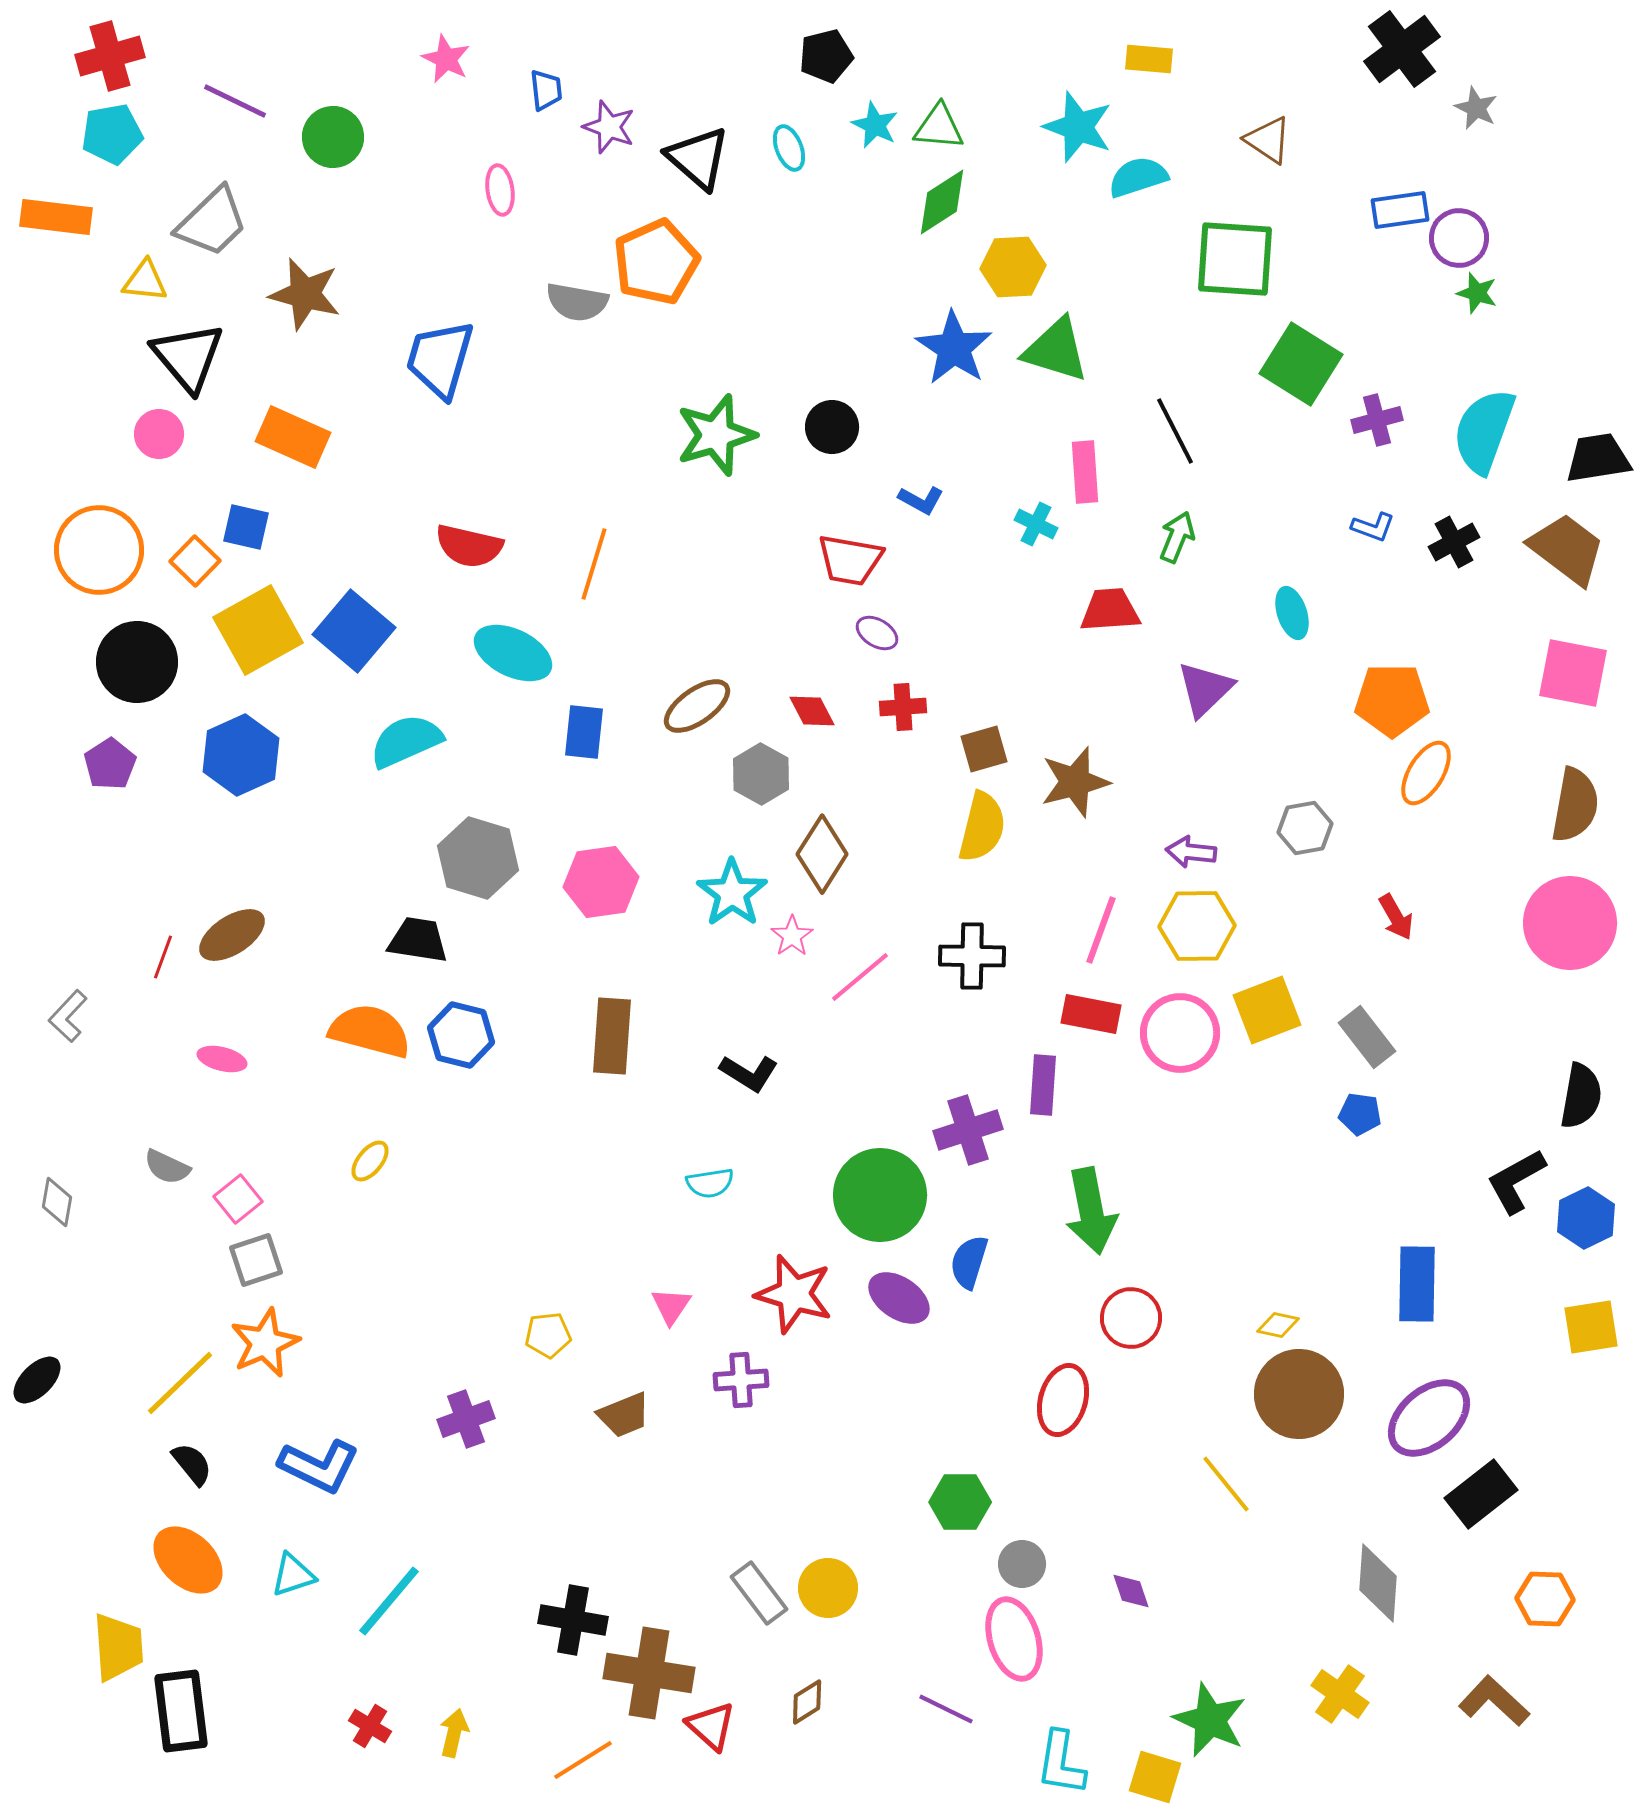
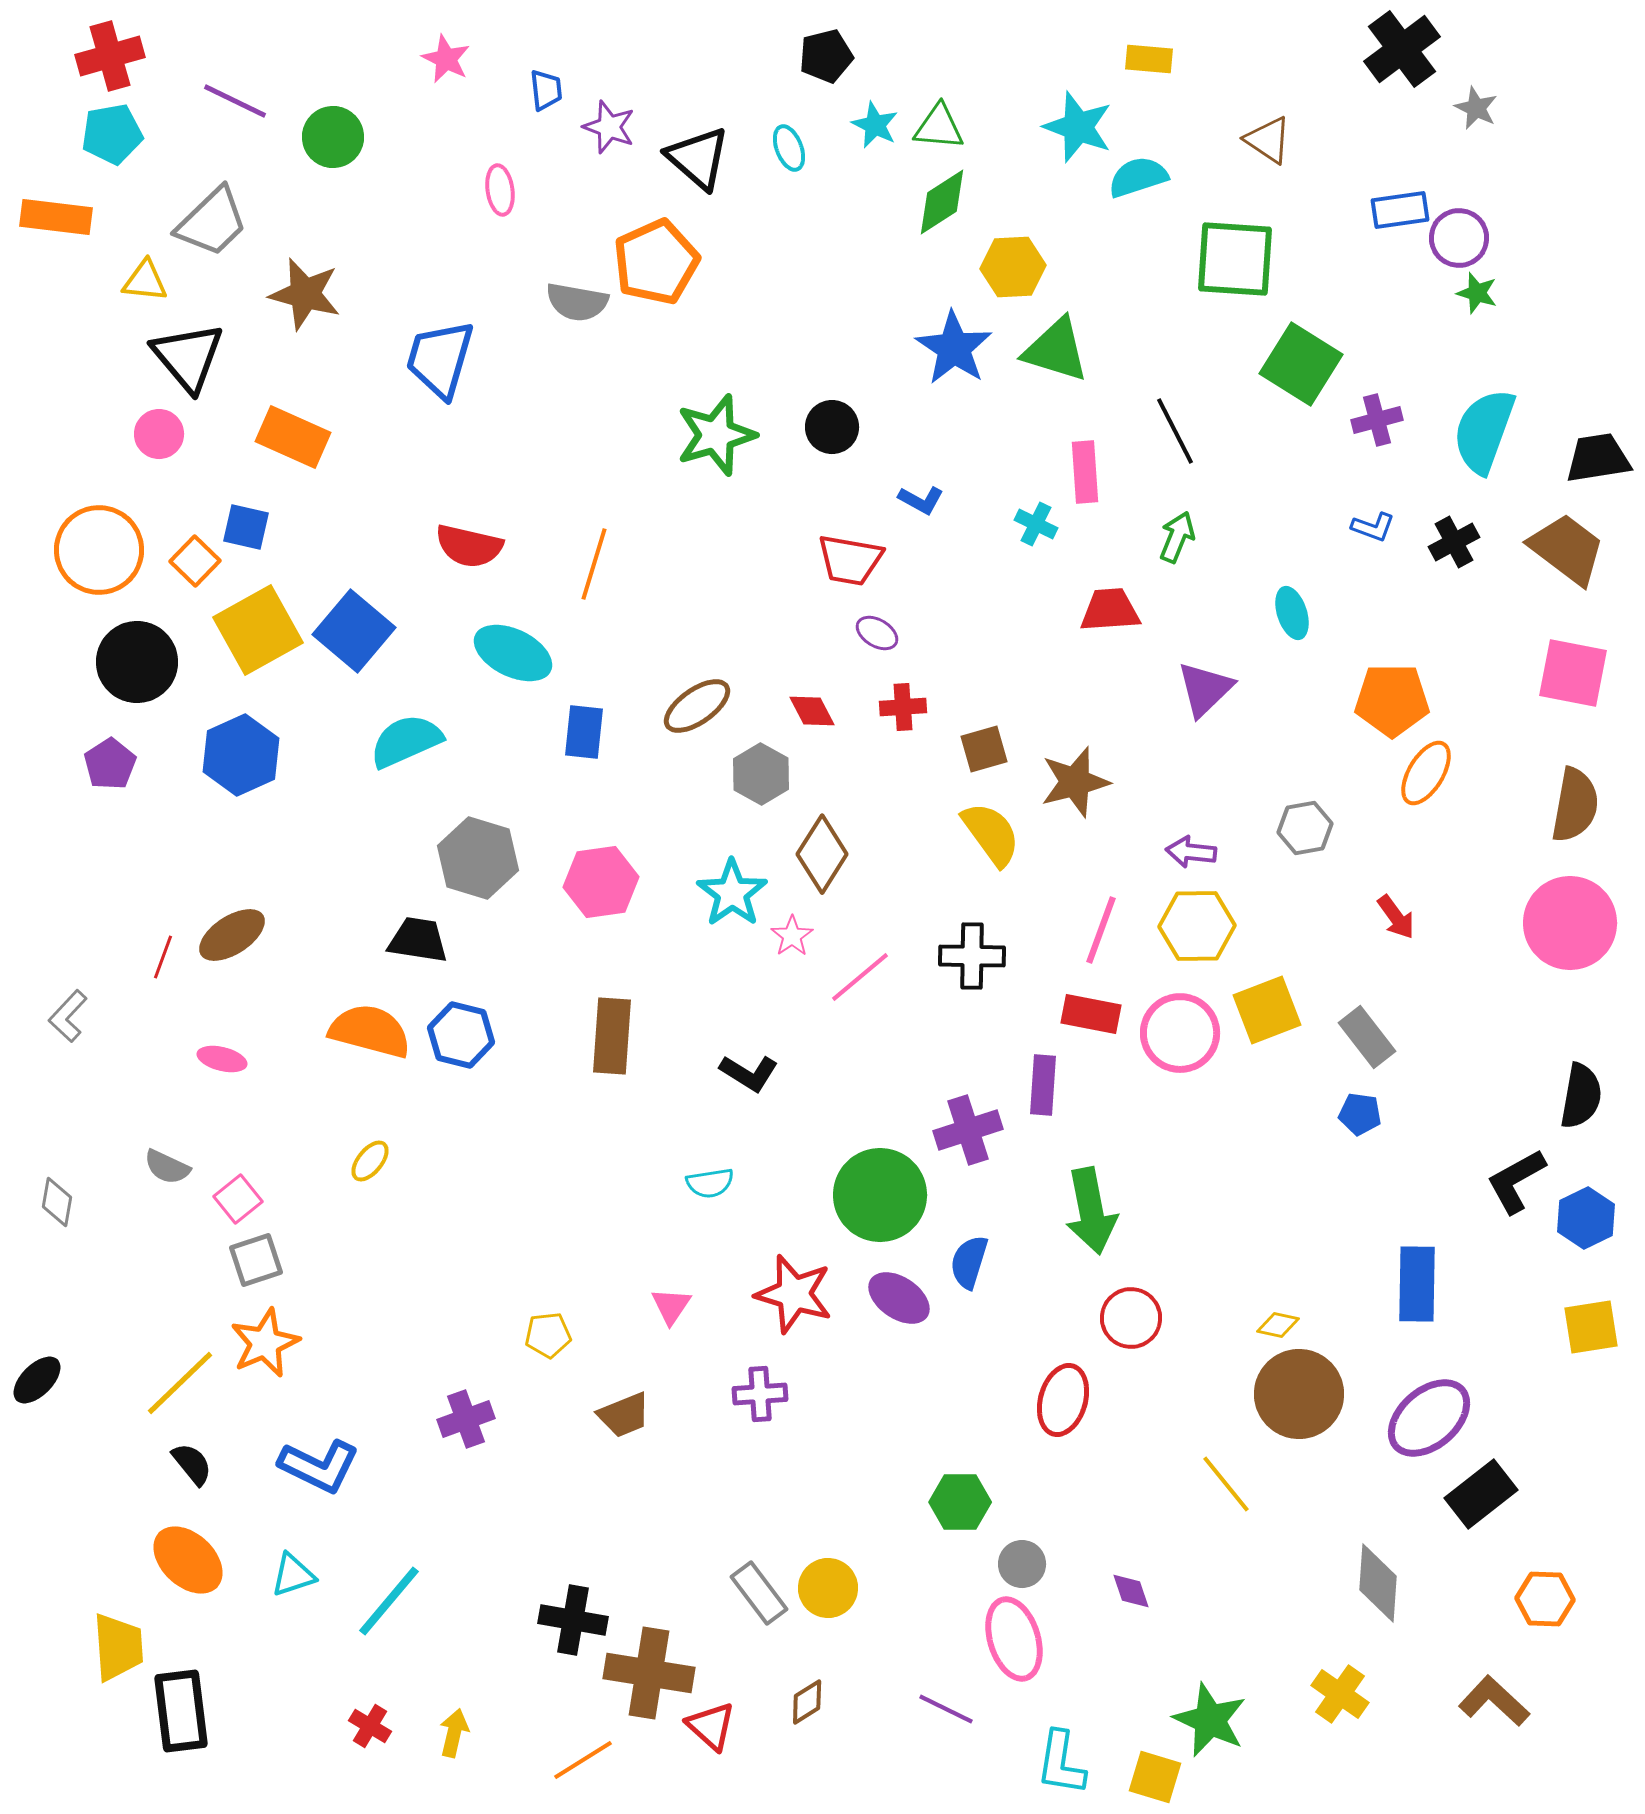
yellow semicircle at (982, 827): moved 9 px right, 7 px down; rotated 50 degrees counterclockwise
red arrow at (1396, 917): rotated 6 degrees counterclockwise
purple cross at (741, 1380): moved 19 px right, 14 px down
